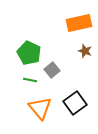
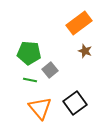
orange rectangle: rotated 25 degrees counterclockwise
green pentagon: rotated 20 degrees counterclockwise
gray square: moved 2 px left
